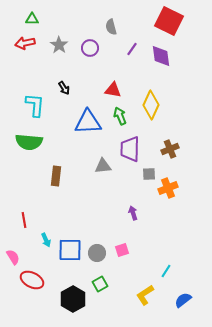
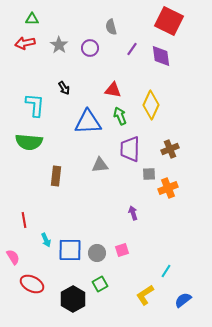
gray triangle: moved 3 px left, 1 px up
red ellipse: moved 4 px down
